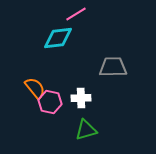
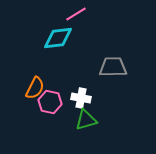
orange semicircle: rotated 65 degrees clockwise
white cross: rotated 12 degrees clockwise
green triangle: moved 10 px up
